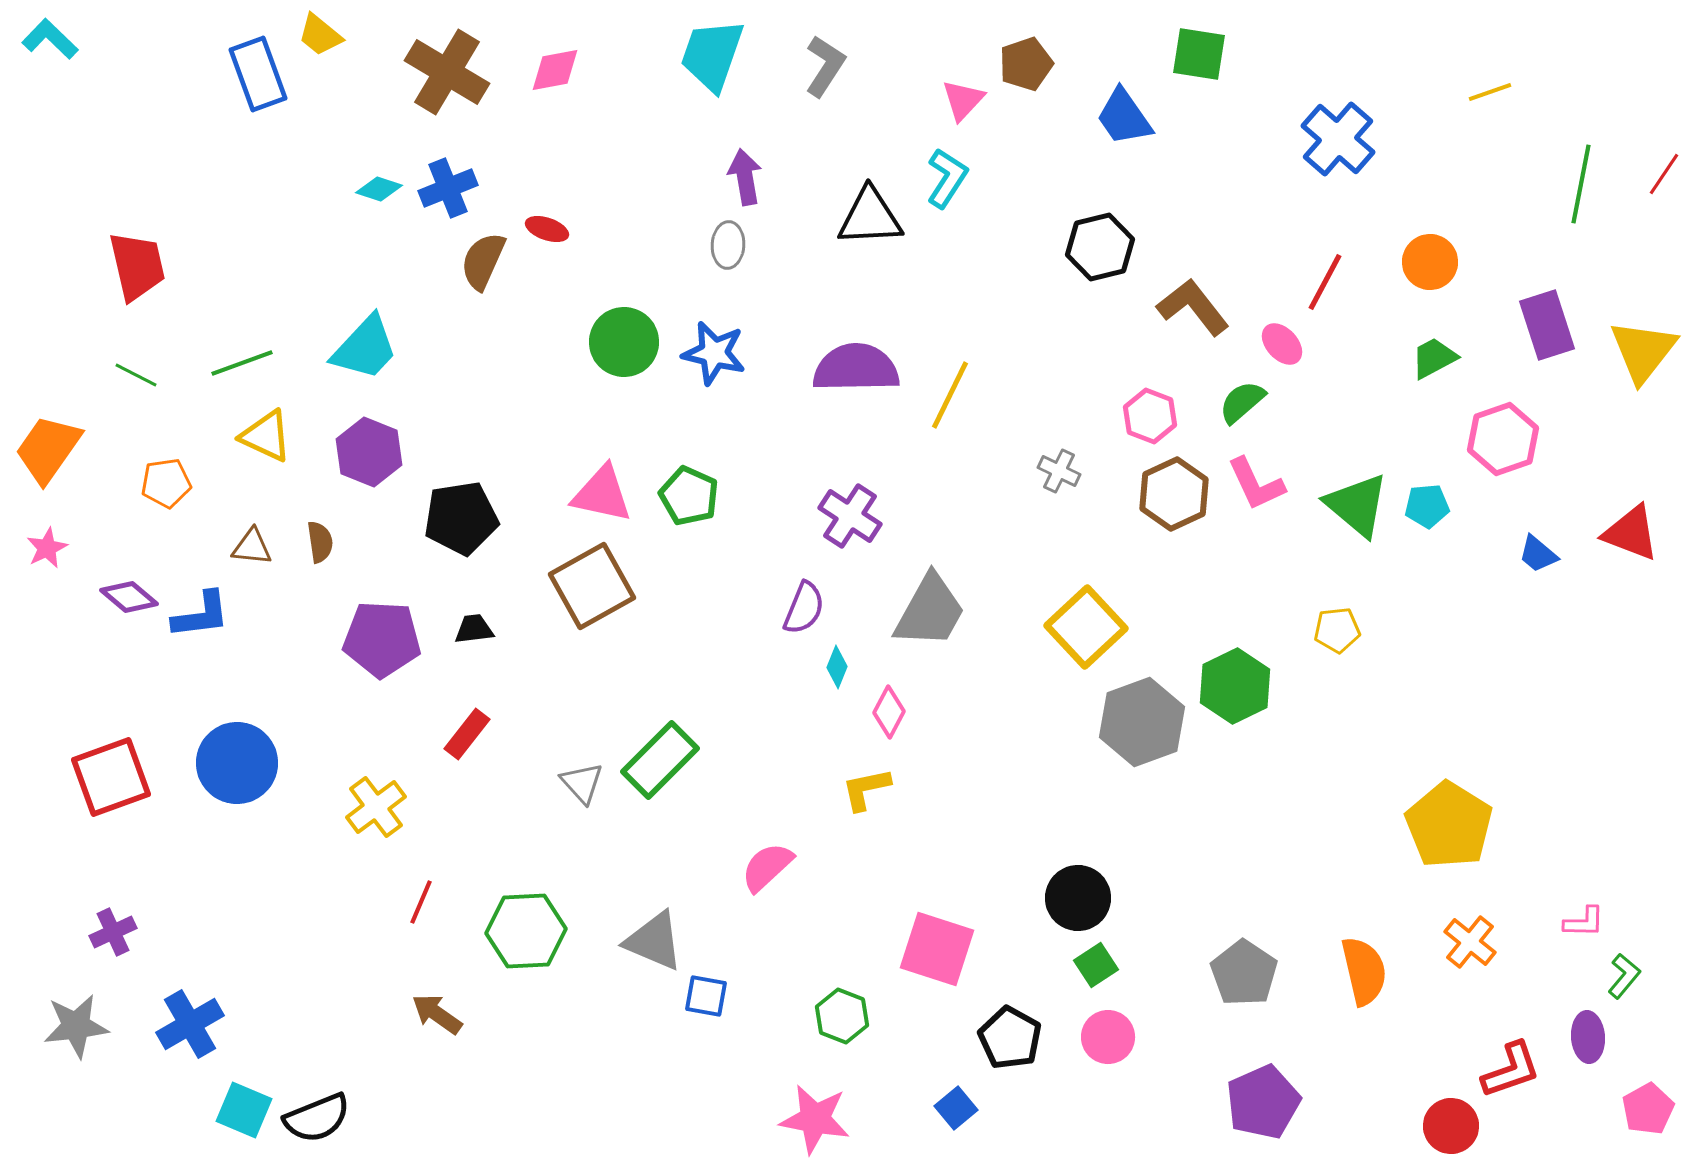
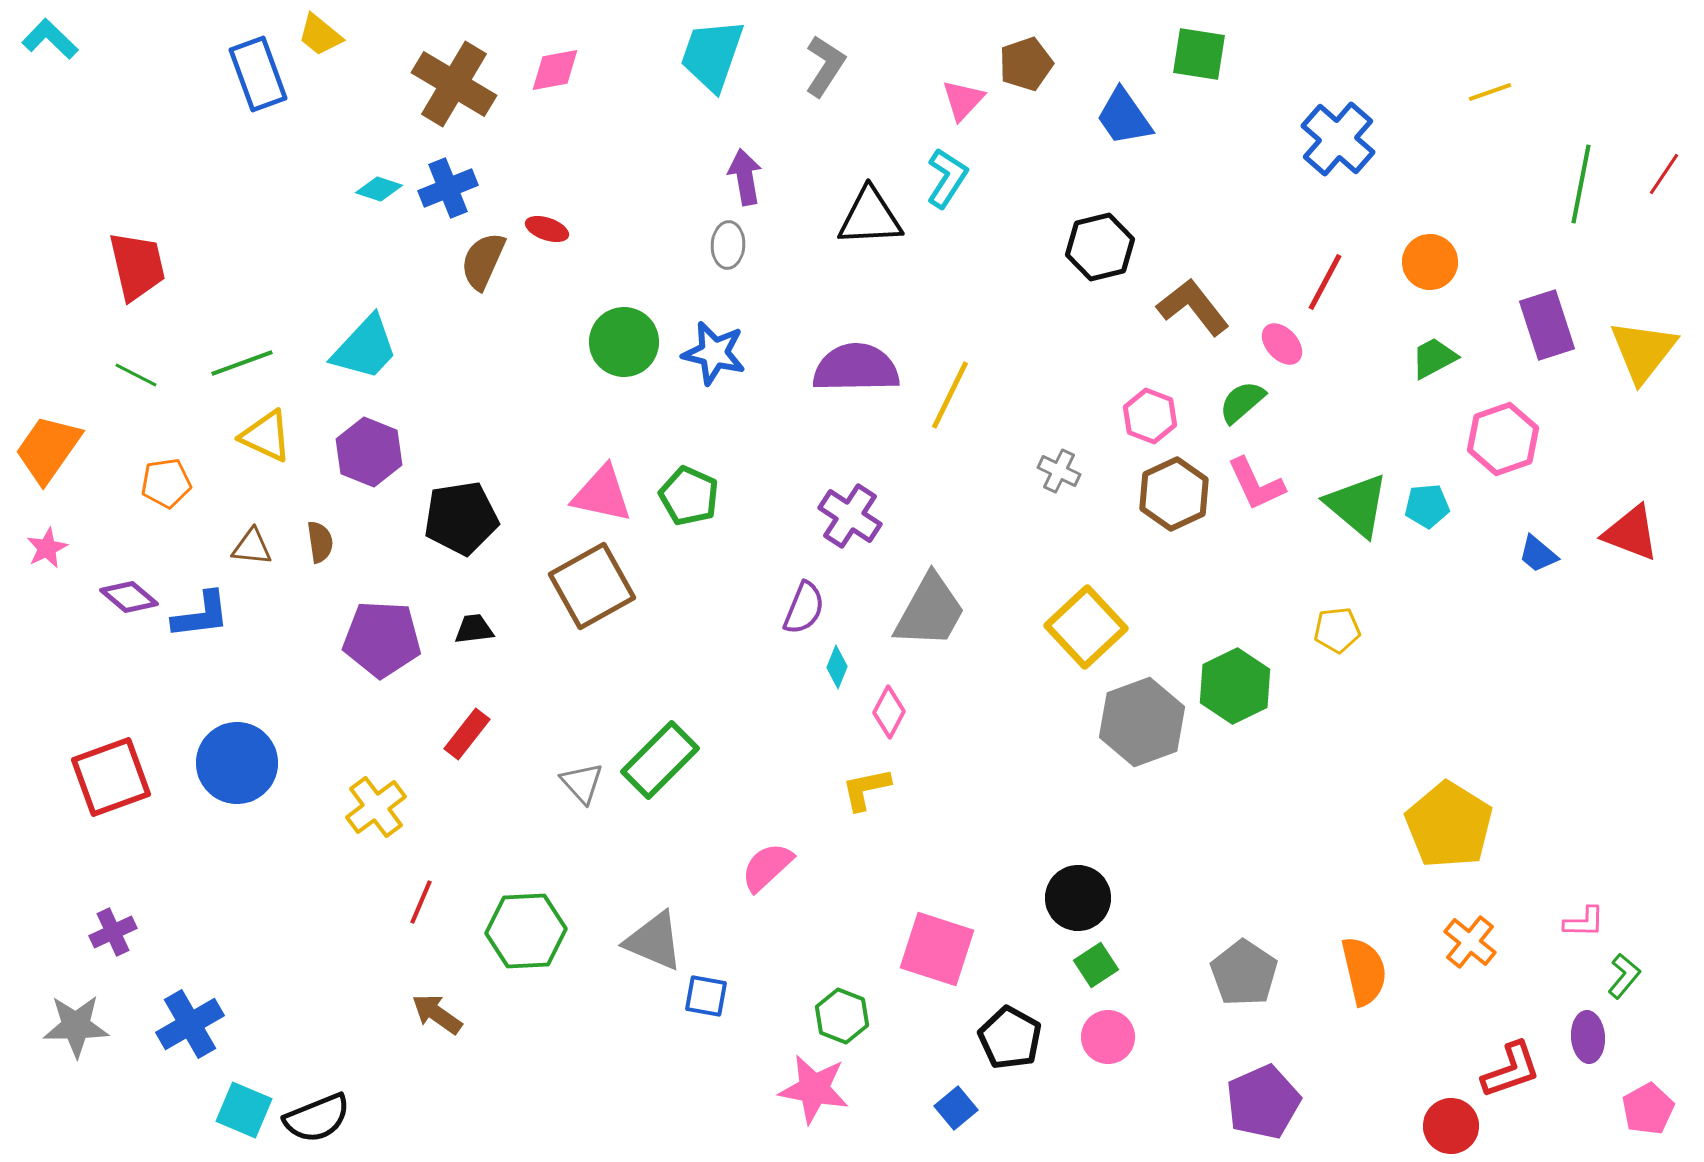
brown cross at (447, 72): moved 7 px right, 12 px down
gray star at (76, 1026): rotated 6 degrees clockwise
pink star at (815, 1119): moved 1 px left, 30 px up
